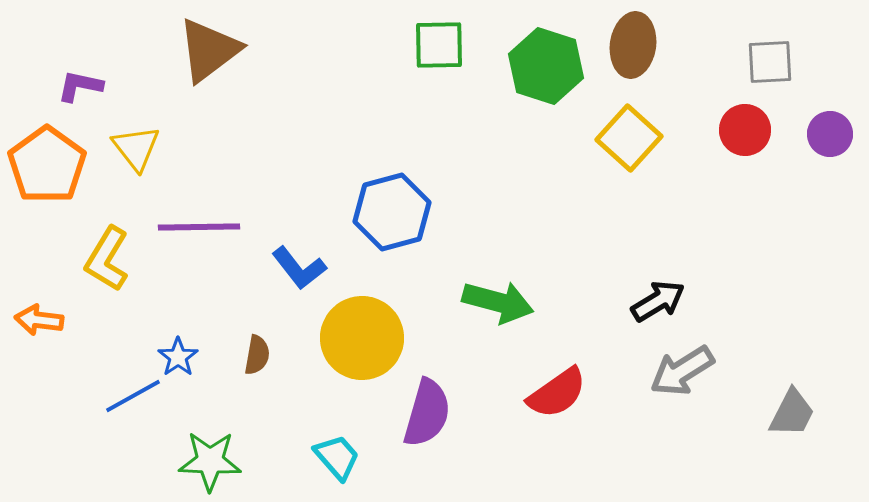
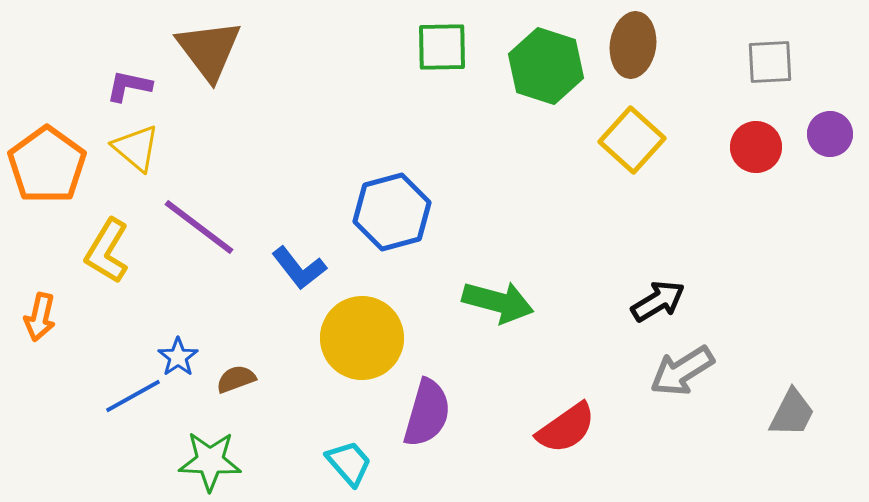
green square: moved 3 px right, 2 px down
brown triangle: rotated 30 degrees counterclockwise
purple L-shape: moved 49 px right
red circle: moved 11 px right, 17 px down
yellow square: moved 3 px right, 2 px down
yellow triangle: rotated 12 degrees counterclockwise
purple line: rotated 38 degrees clockwise
yellow L-shape: moved 8 px up
orange arrow: moved 1 px right, 3 px up; rotated 84 degrees counterclockwise
brown semicircle: moved 21 px left, 24 px down; rotated 120 degrees counterclockwise
red semicircle: moved 9 px right, 35 px down
cyan trapezoid: moved 12 px right, 6 px down
